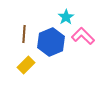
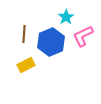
pink L-shape: rotated 70 degrees counterclockwise
yellow rectangle: rotated 18 degrees clockwise
